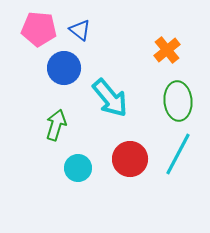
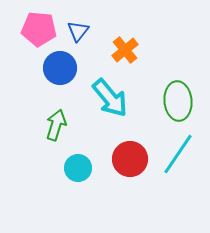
blue triangle: moved 2 px left, 1 px down; rotated 30 degrees clockwise
orange cross: moved 42 px left
blue circle: moved 4 px left
cyan line: rotated 6 degrees clockwise
